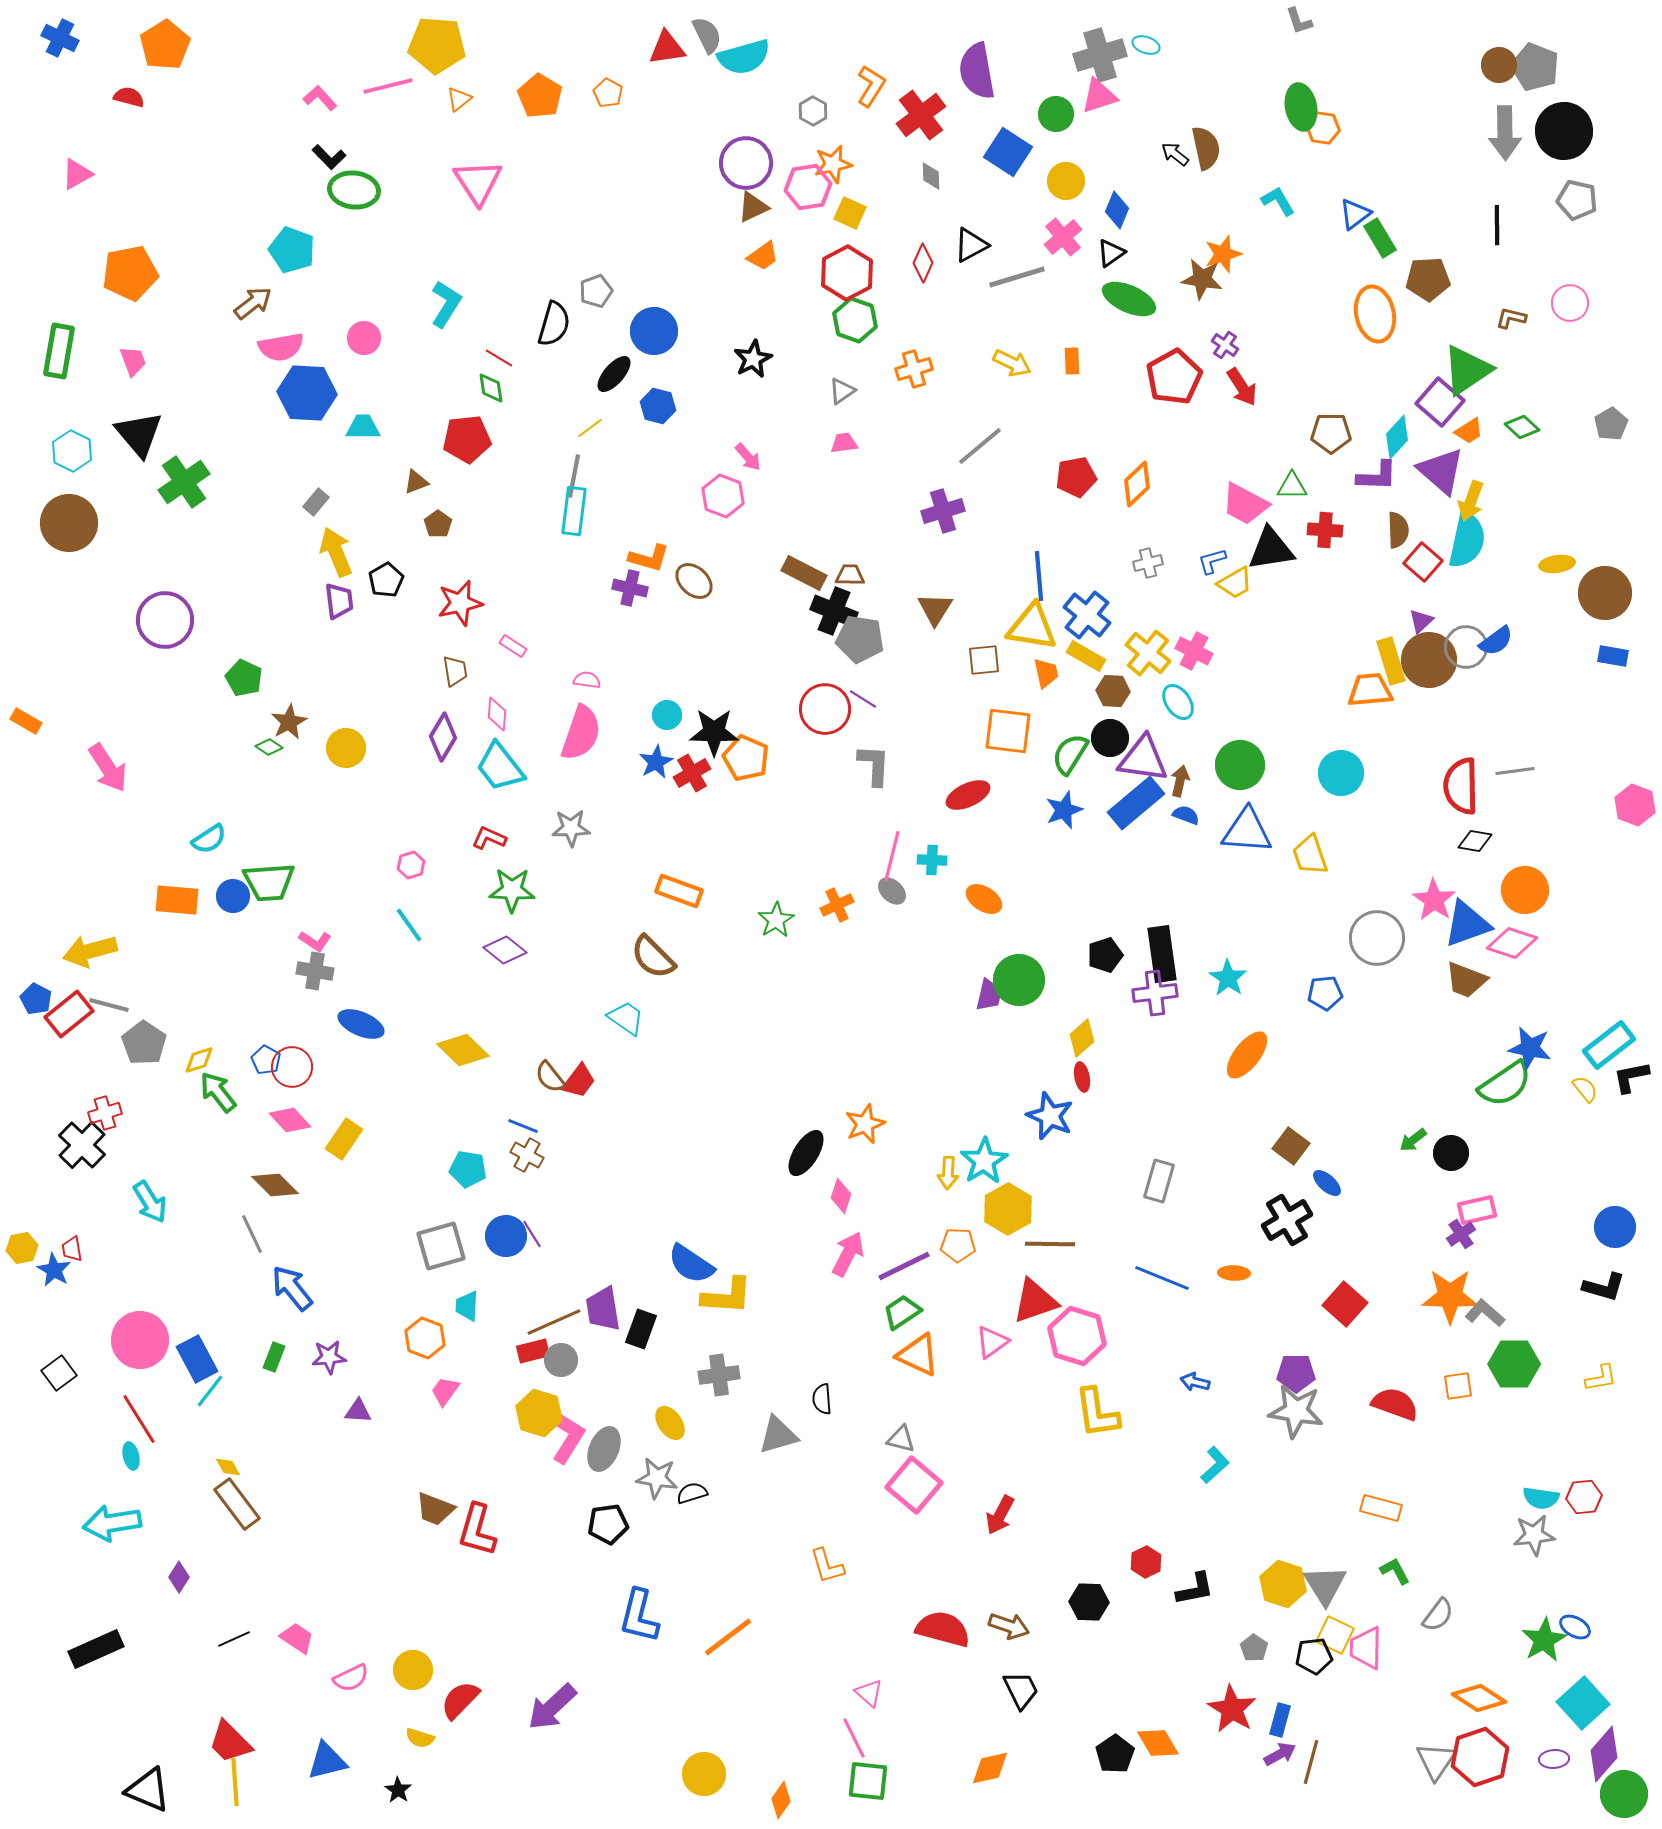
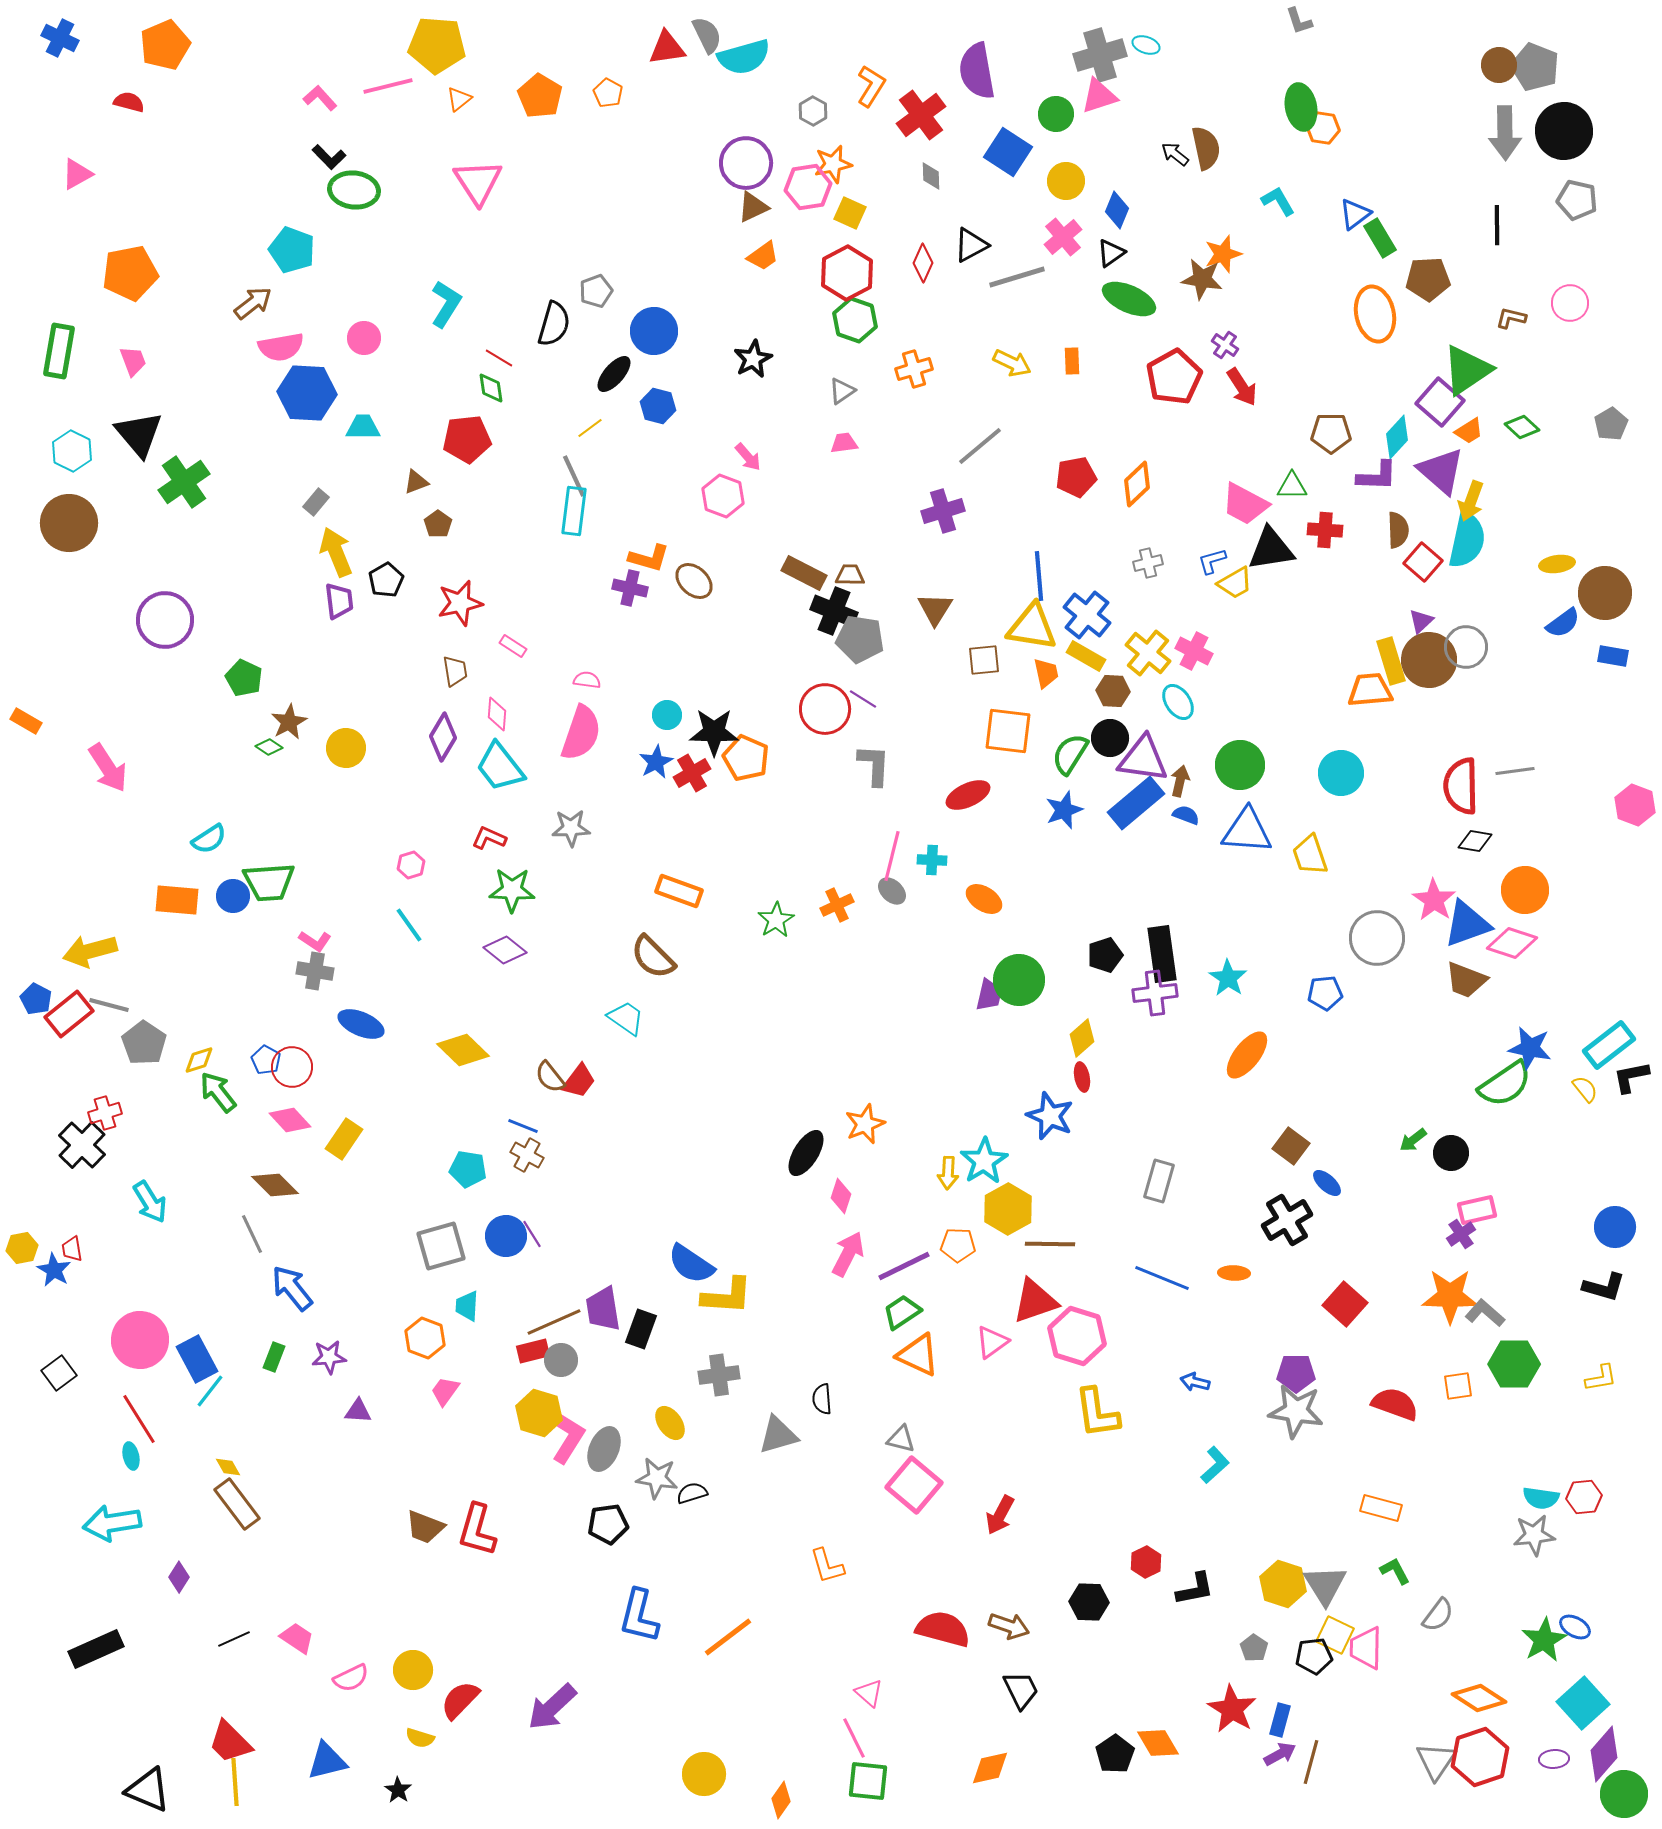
orange pentagon at (165, 45): rotated 9 degrees clockwise
red semicircle at (129, 97): moved 5 px down
gray line at (574, 476): rotated 36 degrees counterclockwise
blue semicircle at (1496, 641): moved 67 px right, 18 px up
brown trapezoid at (435, 1509): moved 10 px left, 18 px down
